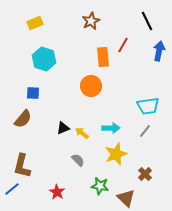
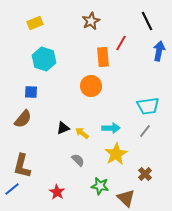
red line: moved 2 px left, 2 px up
blue square: moved 2 px left, 1 px up
yellow star: rotated 10 degrees counterclockwise
